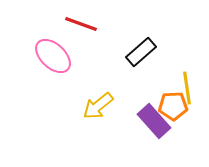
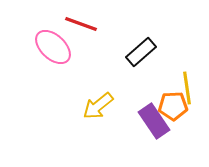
pink ellipse: moved 9 px up
purple rectangle: rotated 8 degrees clockwise
